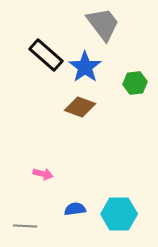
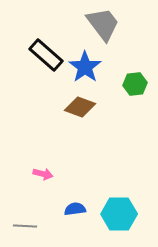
green hexagon: moved 1 px down
